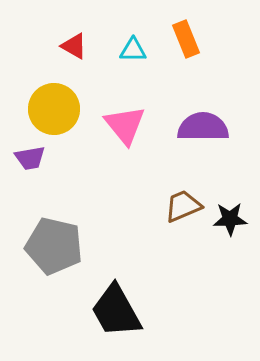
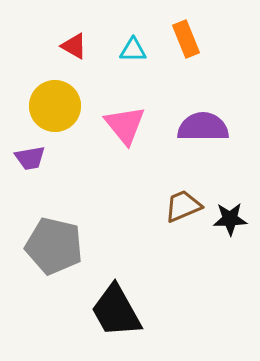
yellow circle: moved 1 px right, 3 px up
